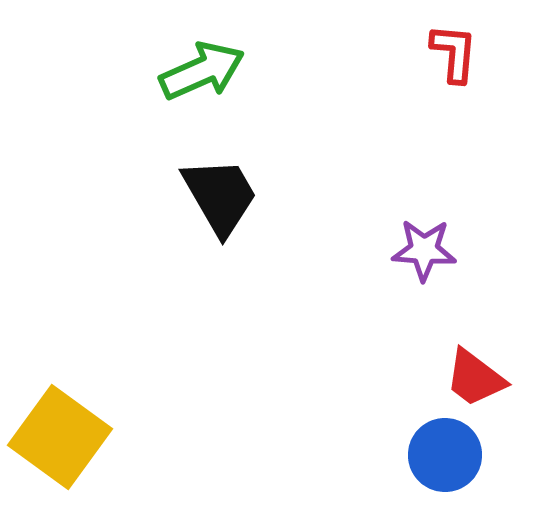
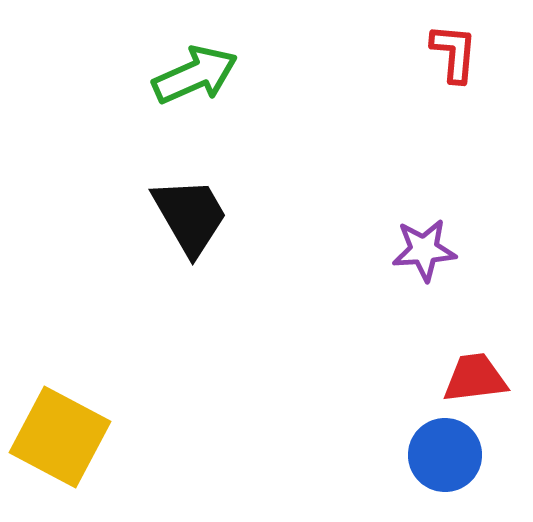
green arrow: moved 7 px left, 4 px down
black trapezoid: moved 30 px left, 20 px down
purple star: rotated 8 degrees counterclockwise
red trapezoid: rotated 136 degrees clockwise
yellow square: rotated 8 degrees counterclockwise
